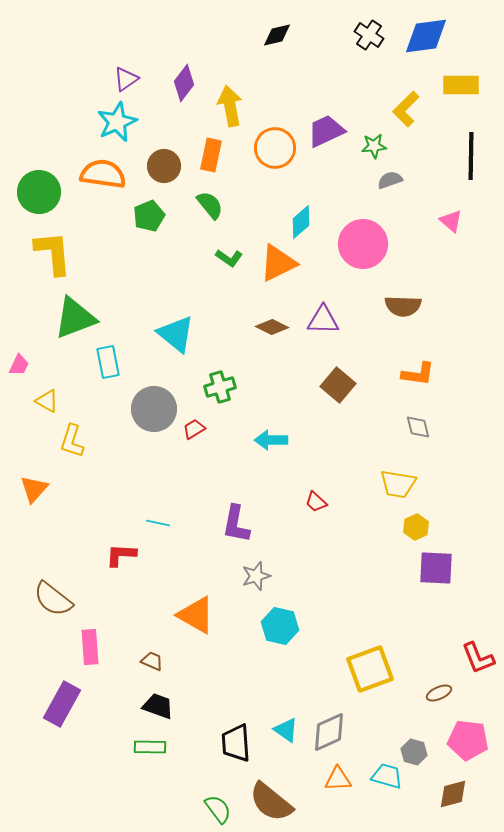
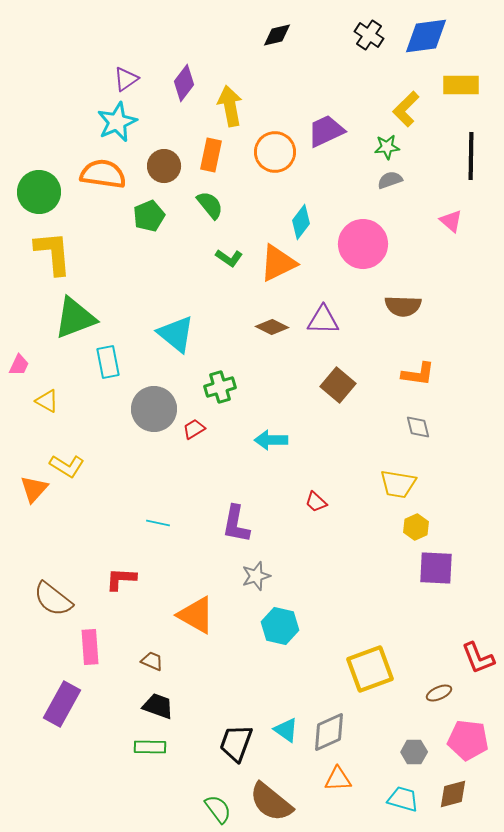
green star at (374, 146): moved 13 px right, 1 px down
orange circle at (275, 148): moved 4 px down
cyan diamond at (301, 222): rotated 12 degrees counterclockwise
yellow L-shape at (72, 441): moved 5 px left, 25 px down; rotated 76 degrees counterclockwise
red L-shape at (121, 555): moved 24 px down
black trapezoid at (236, 743): rotated 24 degrees clockwise
gray hexagon at (414, 752): rotated 15 degrees counterclockwise
cyan trapezoid at (387, 776): moved 16 px right, 23 px down
